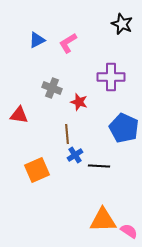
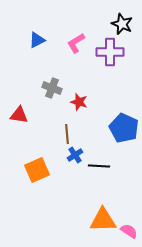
pink L-shape: moved 8 px right
purple cross: moved 1 px left, 25 px up
